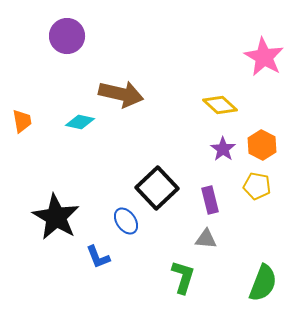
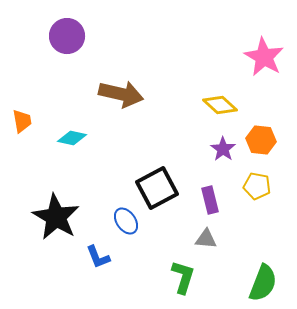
cyan diamond: moved 8 px left, 16 px down
orange hexagon: moved 1 px left, 5 px up; rotated 20 degrees counterclockwise
black square: rotated 15 degrees clockwise
